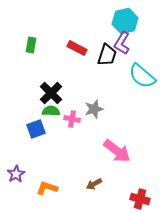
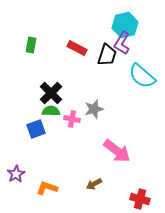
cyan hexagon: moved 4 px down
